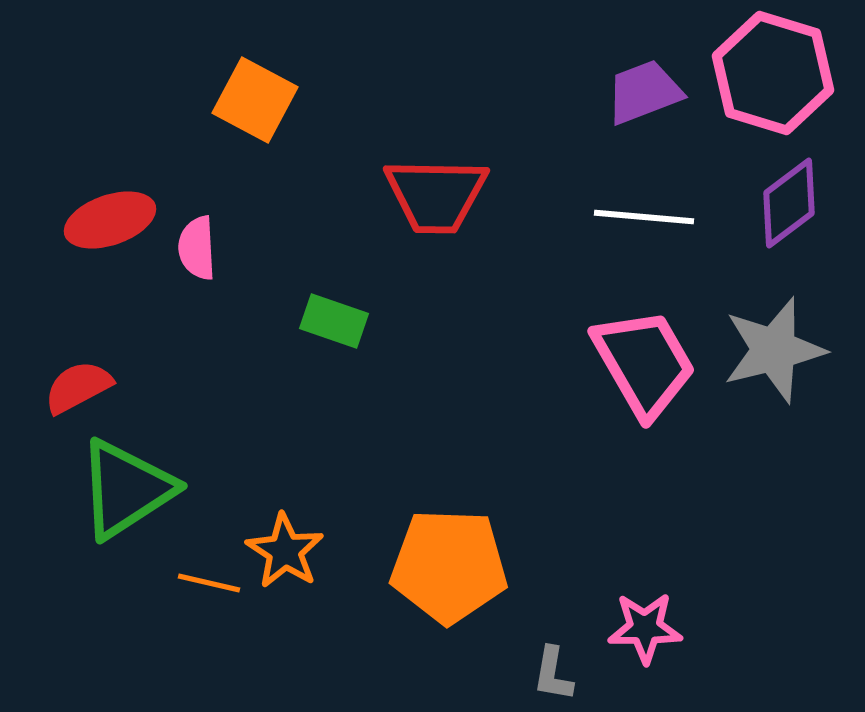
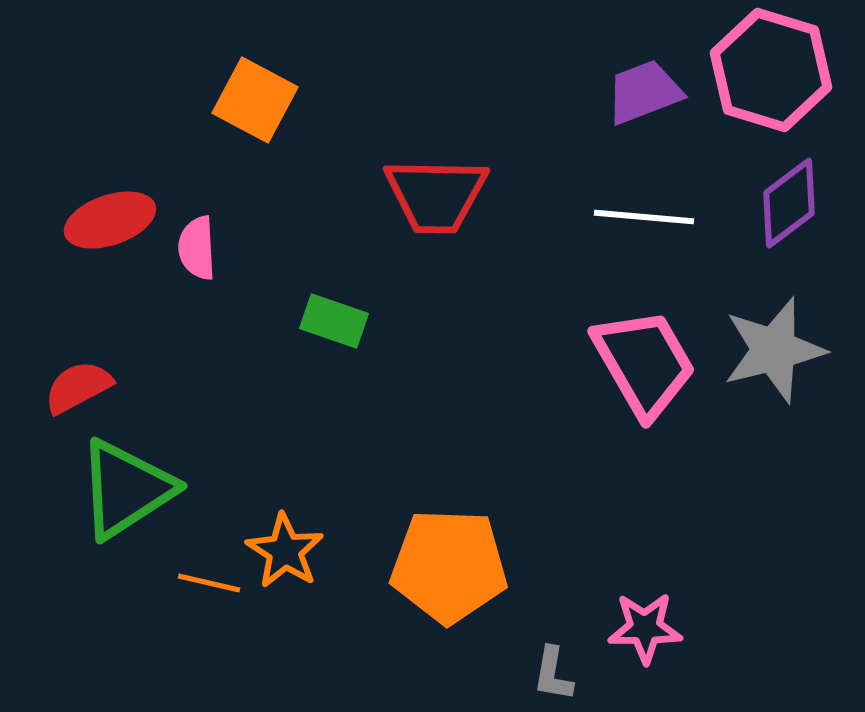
pink hexagon: moved 2 px left, 3 px up
